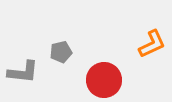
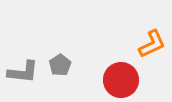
gray pentagon: moved 1 px left, 13 px down; rotated 20 degrees counterclockwise
red circle: moved 17 px right
